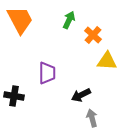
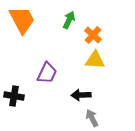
orange trapezoid: moved 2 px right
yellow triangle: moved 12 px left, 1 px up
purple trapezoid: rotated 25 degrees clockwise
black arrow: rotated 24 degrees clockwise
gray arrow: rotated 12 degrees counterclockwise
